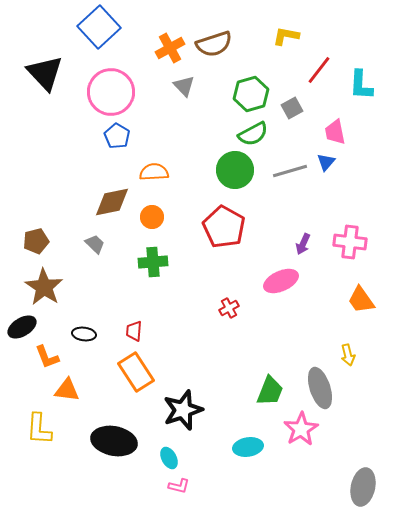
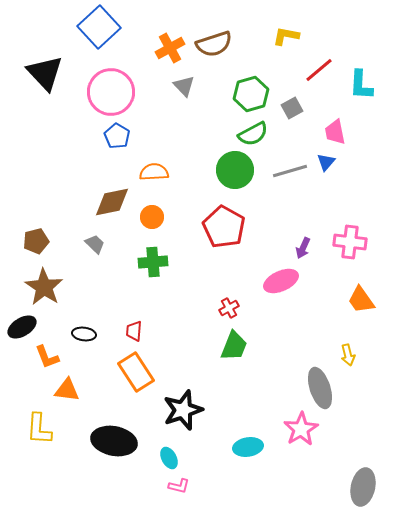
red line at (319, 70): rotated 12 degrees clockwise
purple arrow at (303, 244): moved 4 px down
green trapezoid at (270, 391): moved 36 px left, 45 px up
